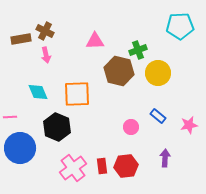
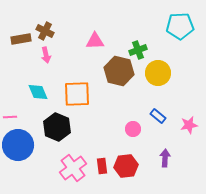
pink circle: moved 2 px right, 2 px down
blue circle: moved 2 px left, 3 px up
